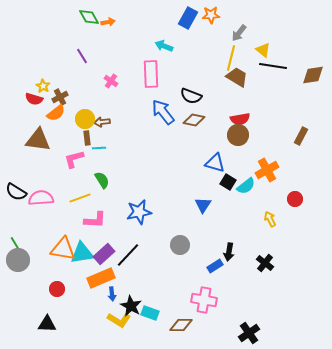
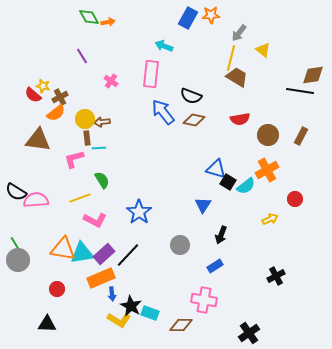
black line at (273, 66): moved 27 px right, 25 px down
pink rectangle at (151, 74): rotated 8 degrees clockwise
yellow star at (43, 86): rotated 16 degrees counterclockwise
red semicircle at (34, 99): moved 1 px left, 4 px up; rotated 24 degrees clockwise
brown circle at (238, 135): moved 30 px right
blue triangle at (215, 163): moved 1 px right, 6 px down
pink semicircle at (41, 198): moved 5 px left, 2 px down
blue star at (139, 212): rotated 25 degrees counterclockwise
yellow arrow at (270, 219): rotated 91 degrees clockwise
pink L-shape at (95, 220): rotated 25 degrees clockwise
black arrow at (229, 252): moved 8 px left, 17 px up; rotated 12 degrees clockwise
black cross at (265, 263): moved 11 px right, 13 px down; rotated 24 degrees clockwise
